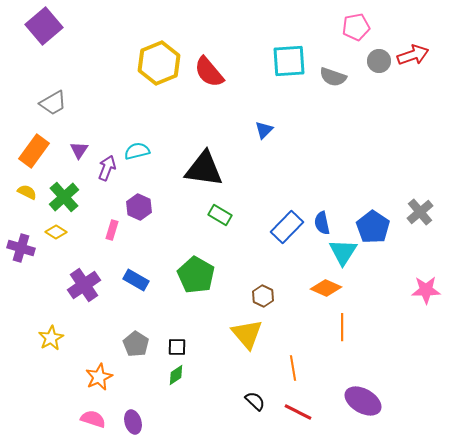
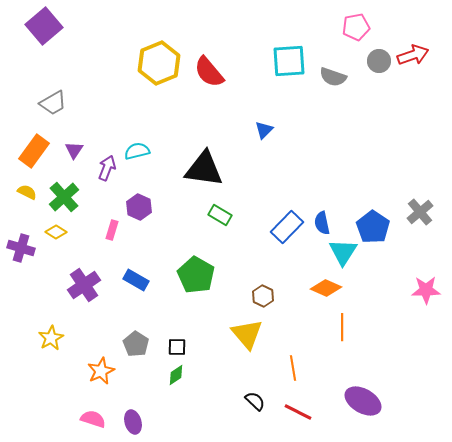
purple triangle at (79, 150): moved 5 px left
orange star at (99, 377): moved 2 px right, 6 px up
